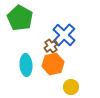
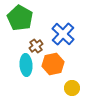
blue cross: moved 1 px left, 1 px up
brown cross: moved 15 px left
yellow circle: moved 1 px right, 1 px down
